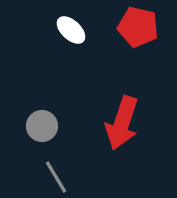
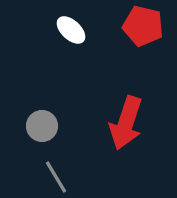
red pentagon: moved 5 px right, 1 px up
red arrow: moved 4 px right
